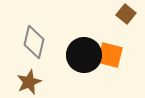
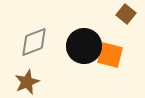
gray diamond: rotated 56 degrees clockwise
black circle: moved 9 px up
brown star: moved 2 px left
